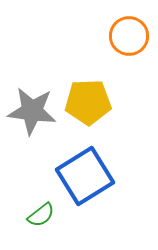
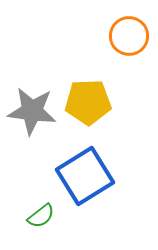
green semicircle: moved 1 px down
